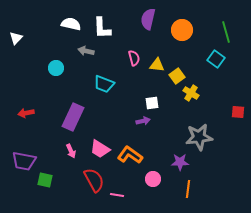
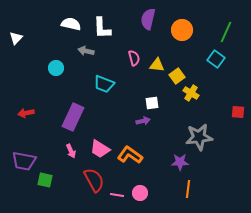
green line: rotated 40 degrees clockwise
pink circle: moved 13 px left, 14 px down
